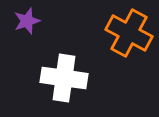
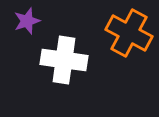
white cross: moved 18 px up
